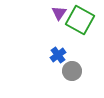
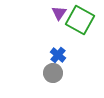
blue cross: rotated 14 degrees counterclockwise
gray circle: moved 19 px left, 2 px down
